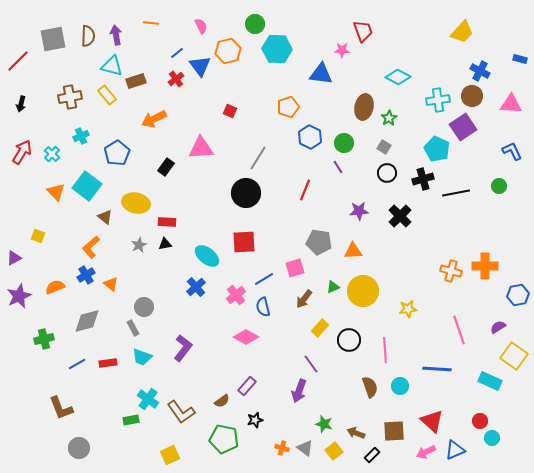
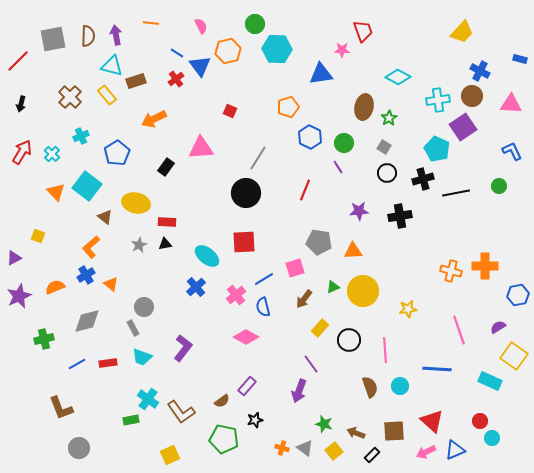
blue line at (177, 53): rotated 72 degrees clockwise
blue triangle at (321, 74): rotated 15 degrees counterclockwise
brown cross at (70, 97): rotated 35 degrees counterclockwise
black cross at (400, 216): rotated 35 degrees clockwise
